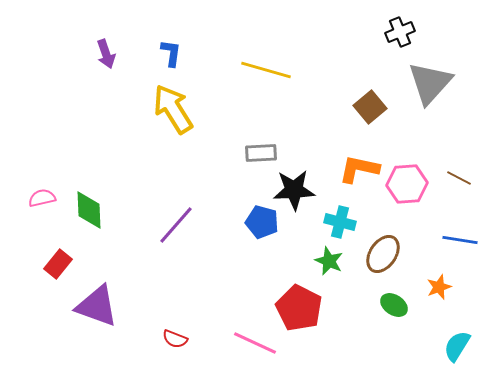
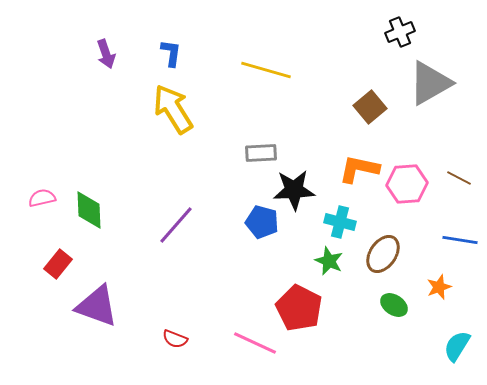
gray triangle: rotated 18 degrees clockwise
